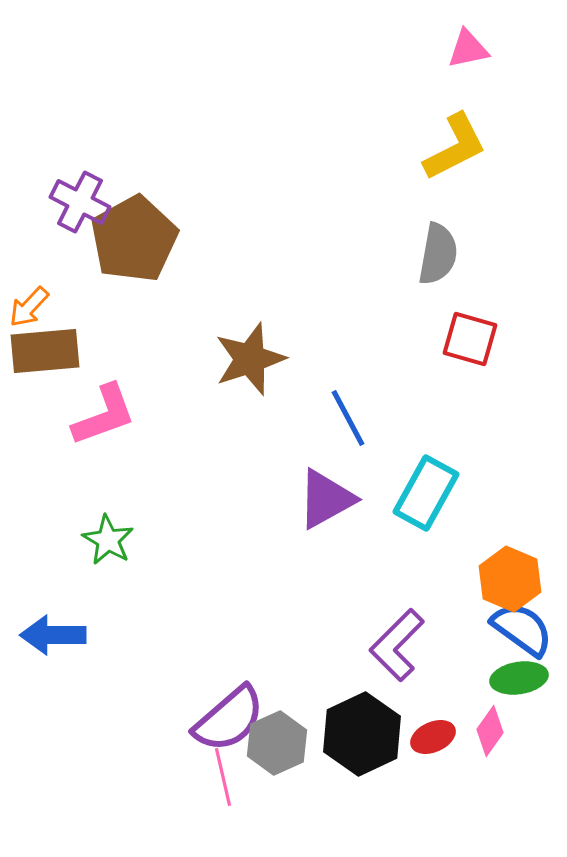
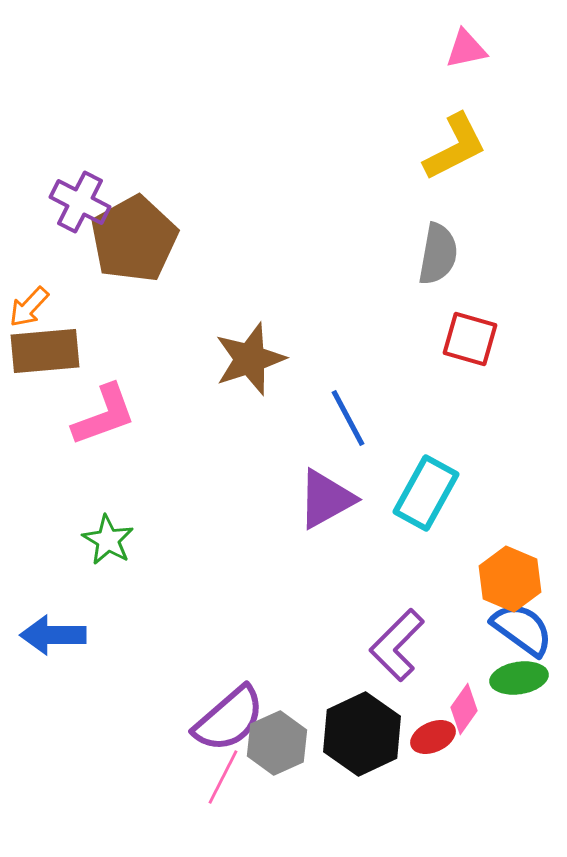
pink triangle: moved 2 px left
pink diamond: moved 26 px left, 22 px up
pink line: rotated 40 degrees clockwise
